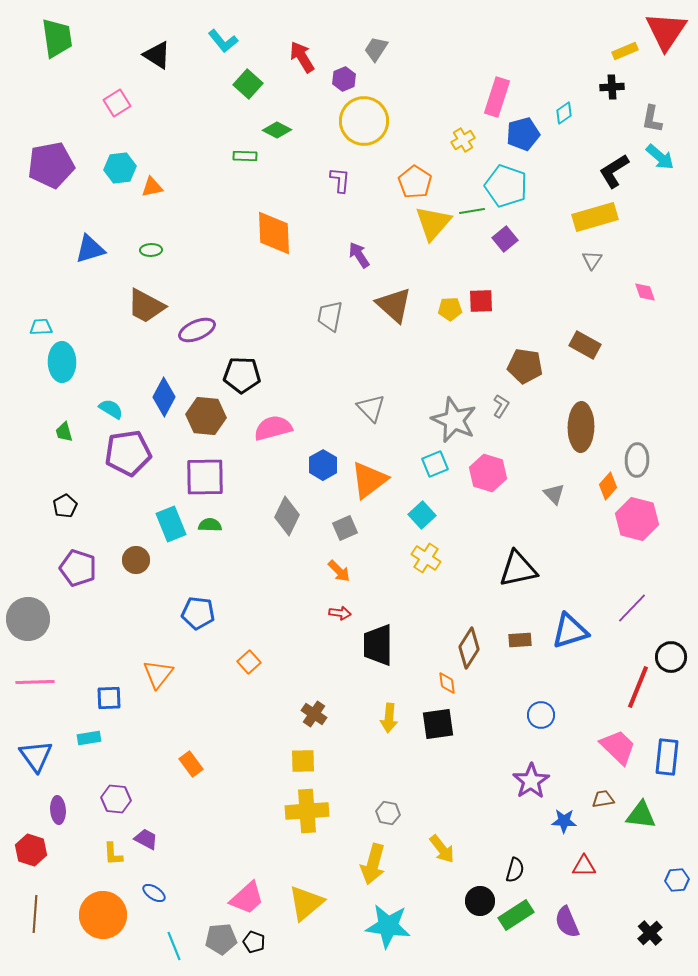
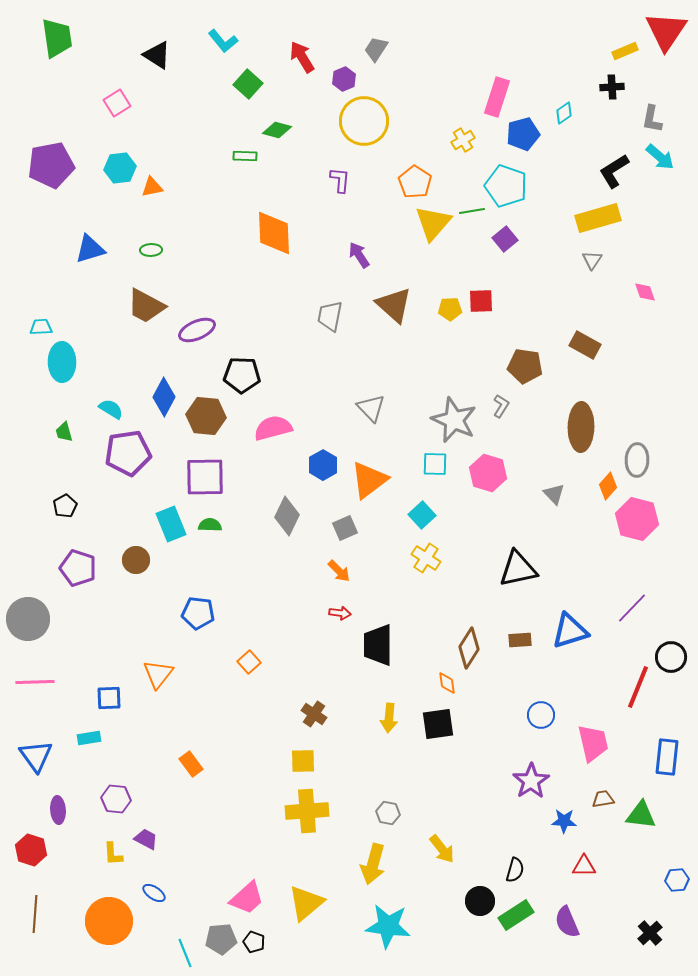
green diamond at (277, 130): rotated 12 degrees counterclockwise
yellow rectangle at (595, 217): moved 3 px right, 1 px down
cyan square at (435, 464): rotated 24 degrees clockwise
pink trapezoid at (618, 747): moved 25 px left, 4 px up; rotated 33 degrees clockwise
orange circle at (103, 915): moved 6 px right, 6 px down
cyan line at (174, 946): moved 11 px right, 7 px down
